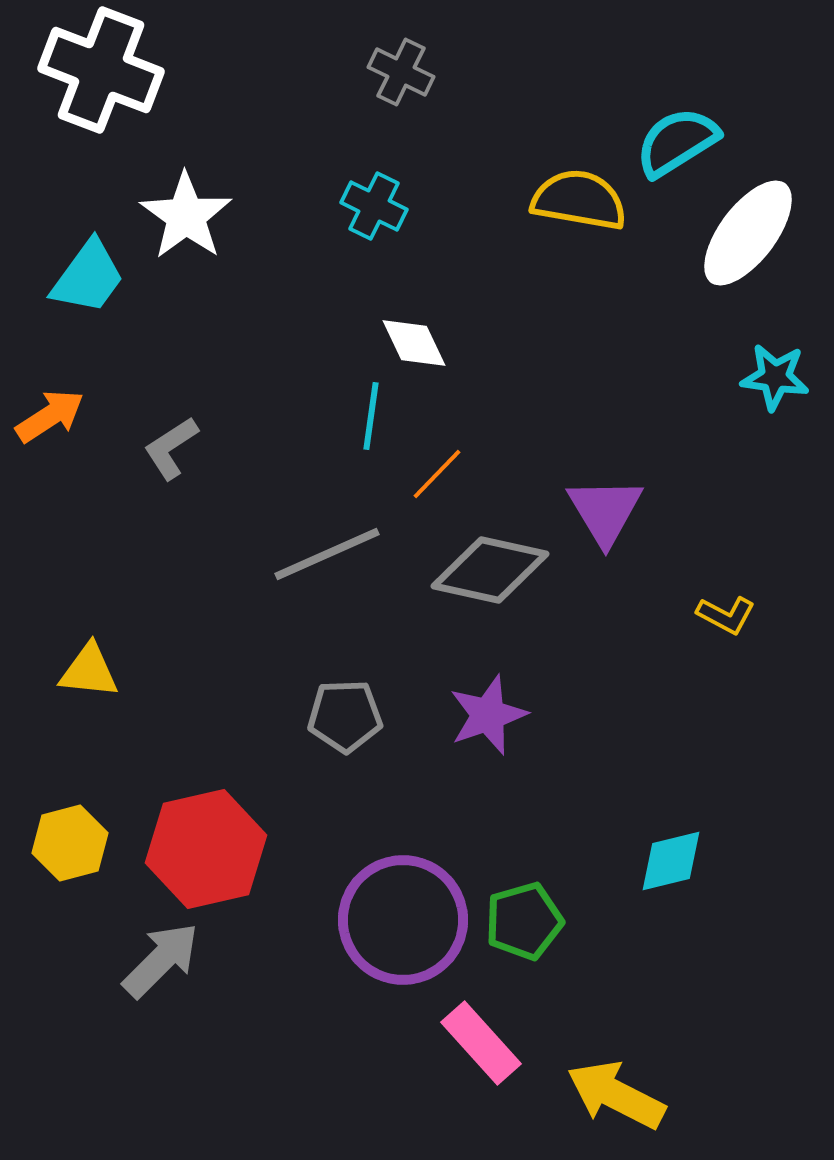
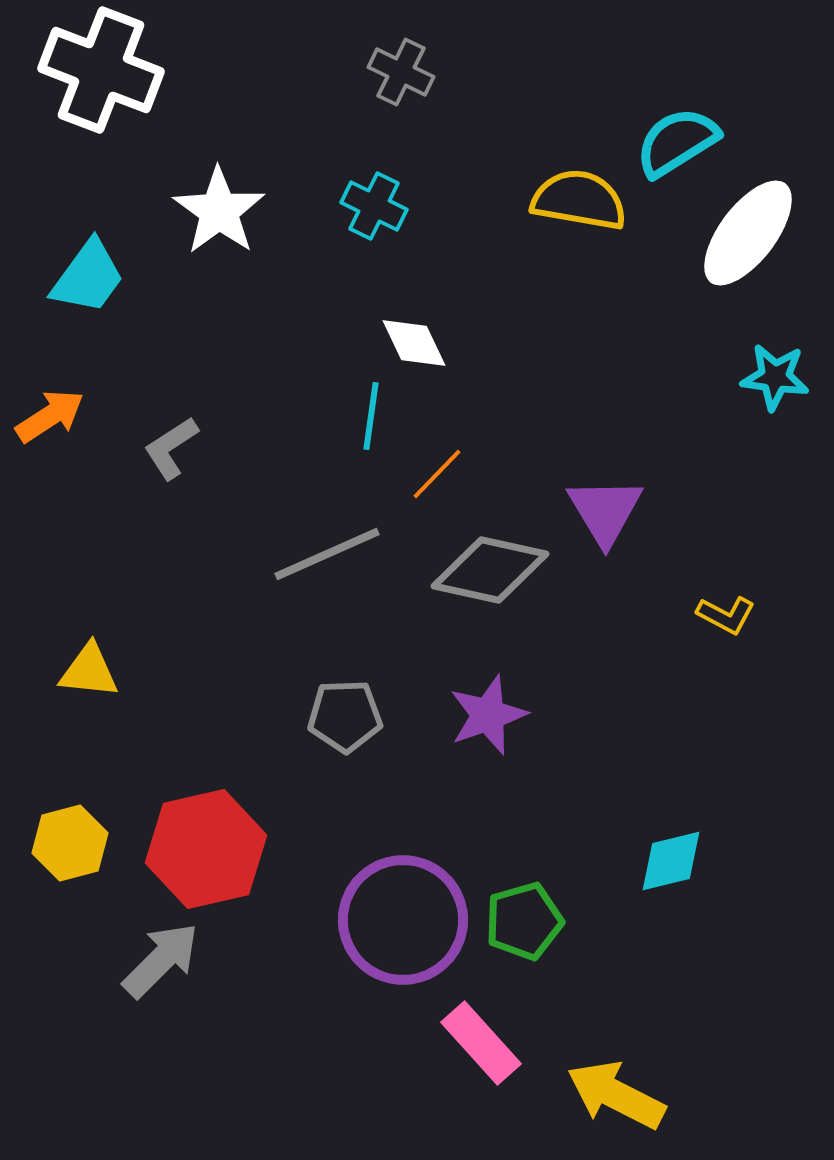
white star: moved 33 px right, 5 px up
